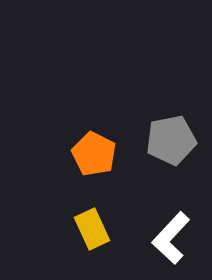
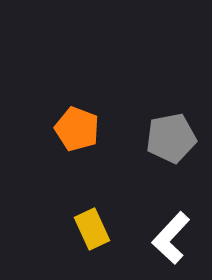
gray pentagon: moved 2 px up
orange pentagon: moved 17 px left, 25 px up; rotated 6 degrees counterclockwise
